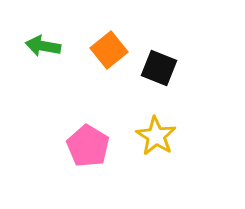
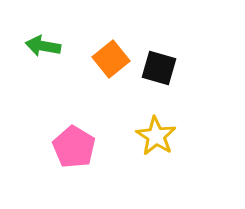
orange square: moved 2 px right, 9 px down
black square: rotated 6 degrees counterclockwise
pink pentagon: moved 14 px left, 1 px down
